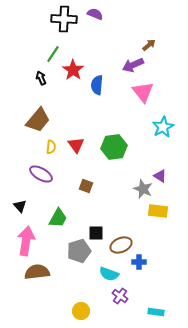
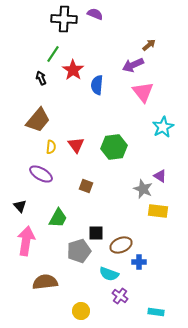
brown semicircle: moved 8 px right, 10 px down
